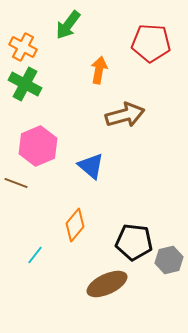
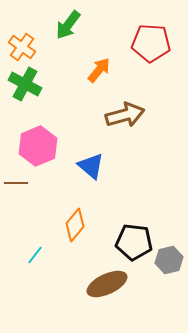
orange cross: moved 1 px left; rotated 8 degrees clockwise
orange arrow: rotated 28 degrees clockwise
brown line: rotated 20 degrees counterclockwise
